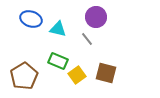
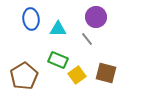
blue ellipse: rotated 65 degrees clockwise
cyan triangle: rotated 12 degrees counterclockwise
green rectangle: moved 1 px up
